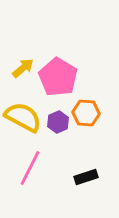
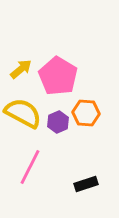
yellow arrow: moved 2 px left, 1 px down
pink pentagon: moved 1 px up
yellow semicircle: moved 4 px up
pink line: moved 1 px up
black rectangle: moved 7 px down
